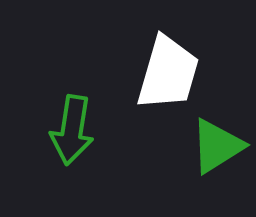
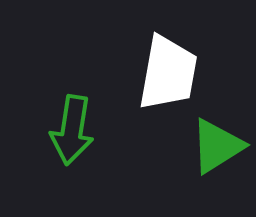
white trapezoid: rotated 6 degrees counterclockwise
